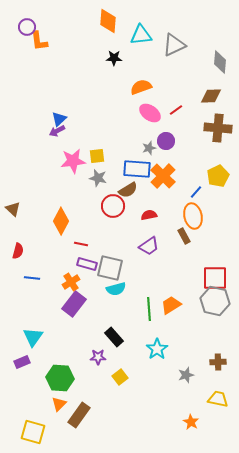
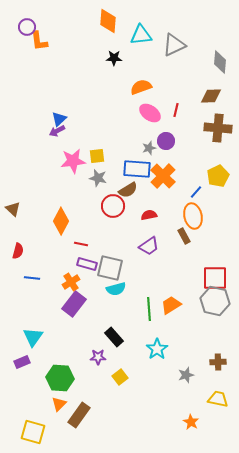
red line at (176, 110): rotated 40 degrees counterclockwise
